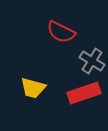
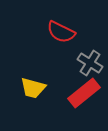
gray cross: moved 2 px left, 2 px down
red rectangle: rotated 20 degrees counterclockwise
